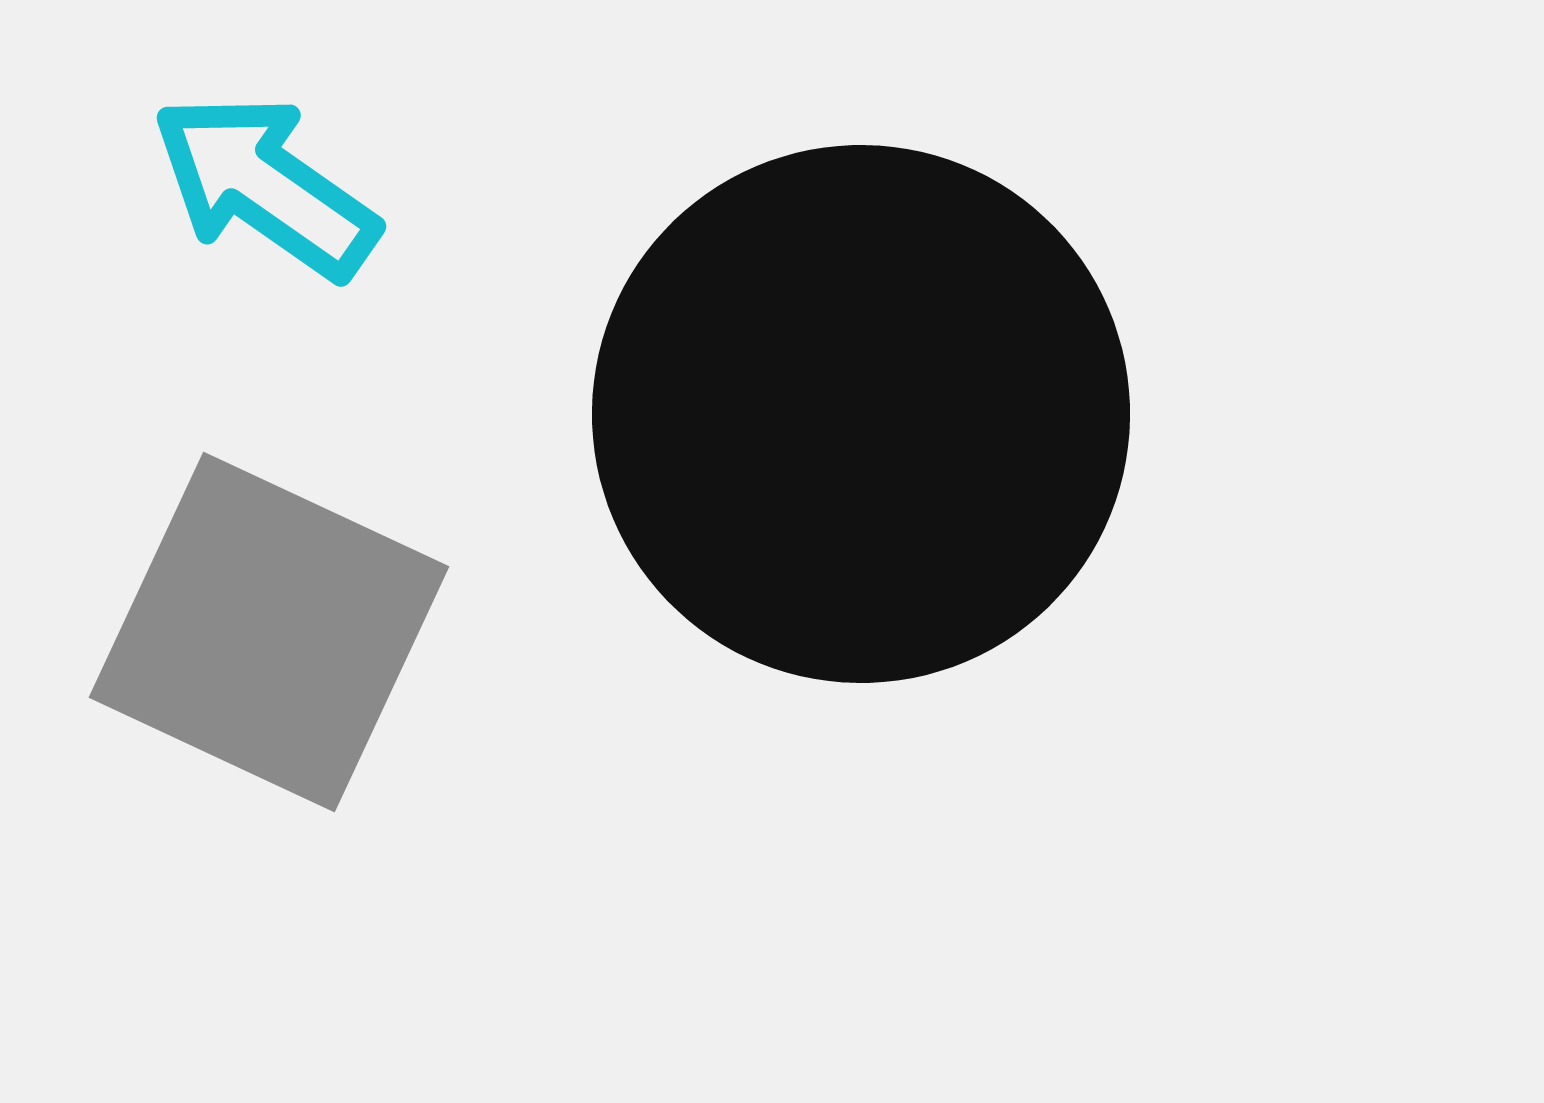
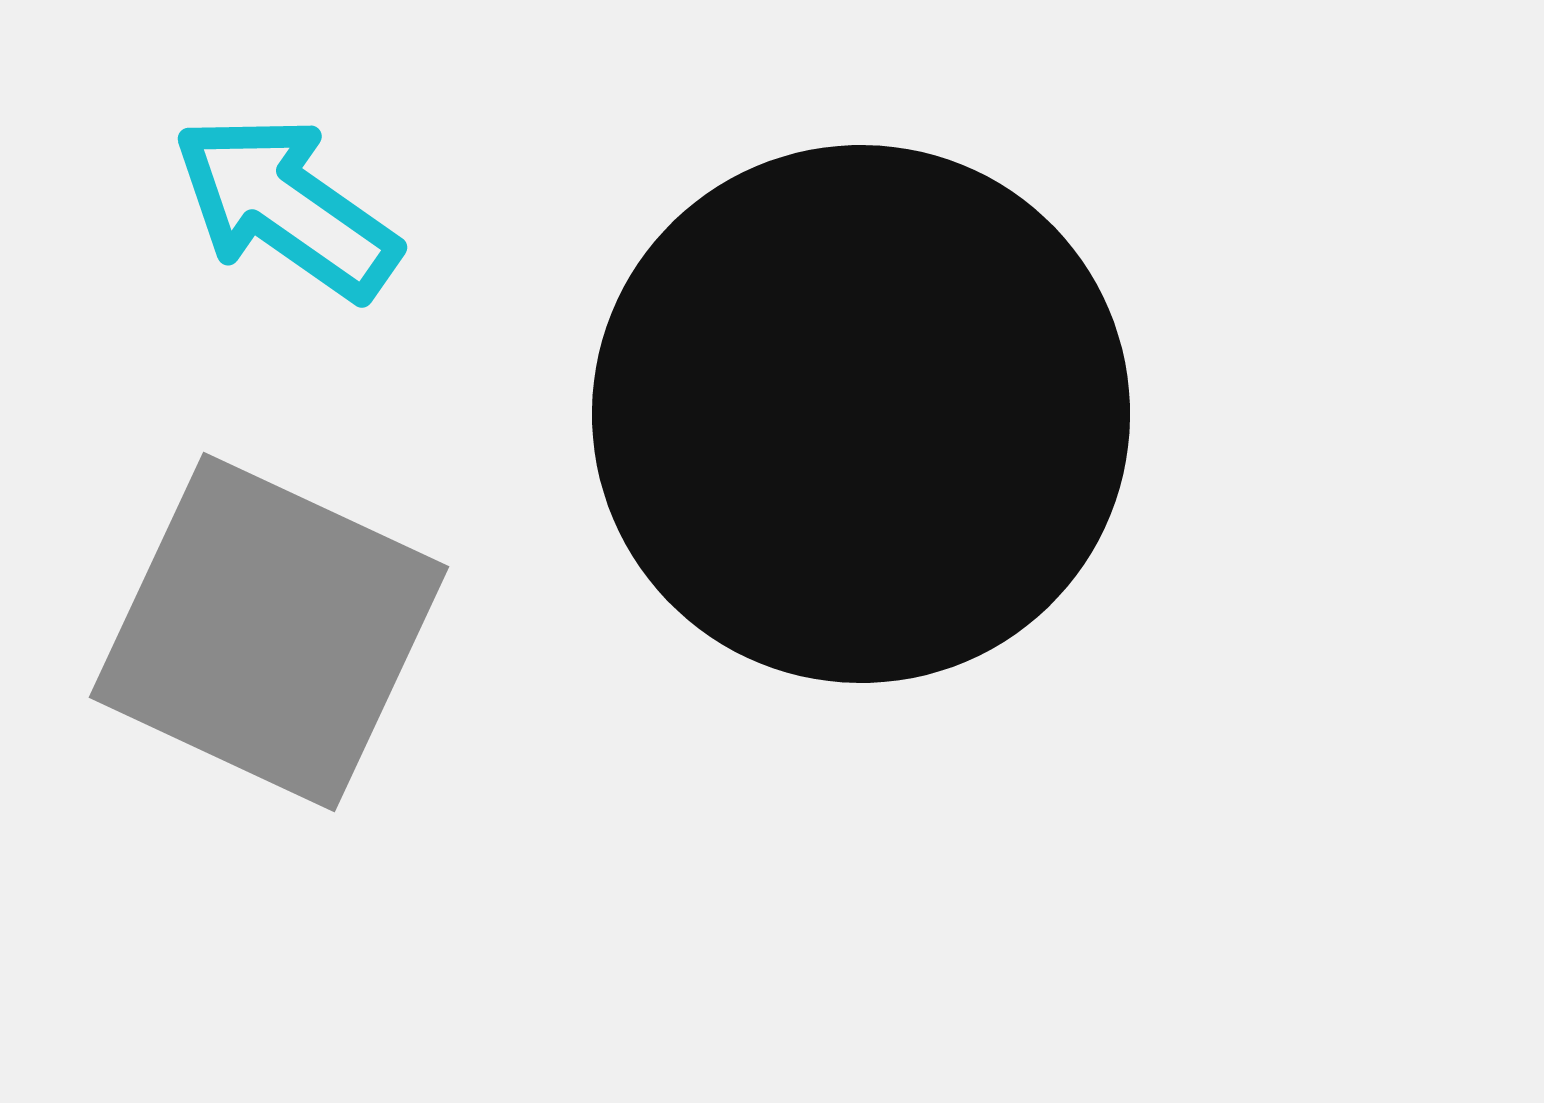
cyan arrow: moved 21 px right, 21 px down
